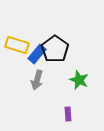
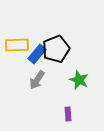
yellow rectangle: rotated 20 degrees counterclockwise
black pentagon: moved 1 px right; rotated 16 degrees clockwise
gray arrow: rotated 18 degrees clockwise
